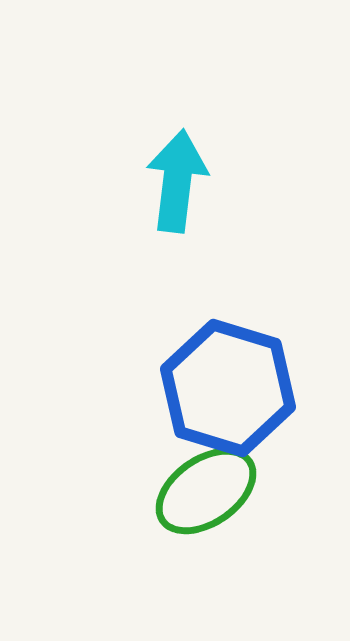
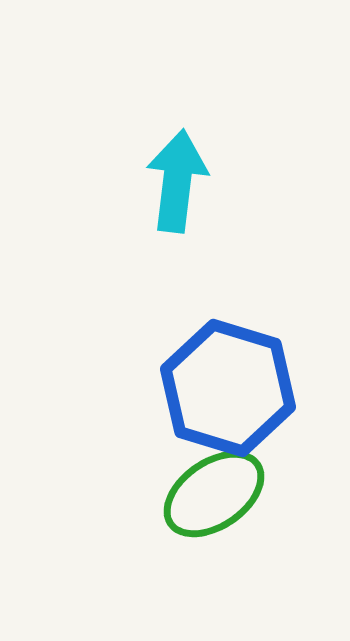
green ellipse: moved 8 px right, 3 px down
